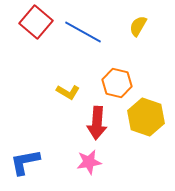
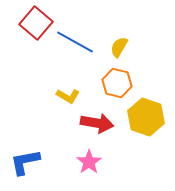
red square: moved 1 px down
yellow semicircle: moved 19 px left, 21 px down
blue line: moved 8 px left, 10 px down
yellow L-shape: moved 4 px down
red arrow: rotated 84 degrees counterclockwise
pink star: rotated 25 degrees counterclockwise
